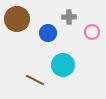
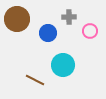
pink circle: moved 2 px left, 1 px up
